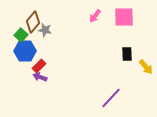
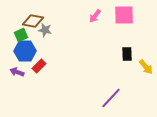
pink square: moved 2 px up
brown diamond: moved 1 px up; rotated 60 degrees clockwise
green square: rotated 24 degrees clockwise
purple arrow: moved 23 px left, 5 px up
